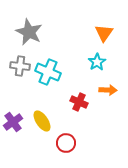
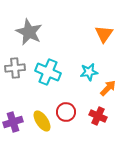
orange triangle: moved 1 px down
cyan star: moved 8 px left, 10 px down; rotated 24 degrees clockwise
gray cross: moved 5 px left, 2 px down; rotated 12 degrees counterclockwise
orange arrow: moved 2 px up; rotated 48 degrees counterclockwise
red cross: moved 19 px right, 14 px down
purple cross: rotated 18 degrees clockwise
red circle: moved 31 px up
